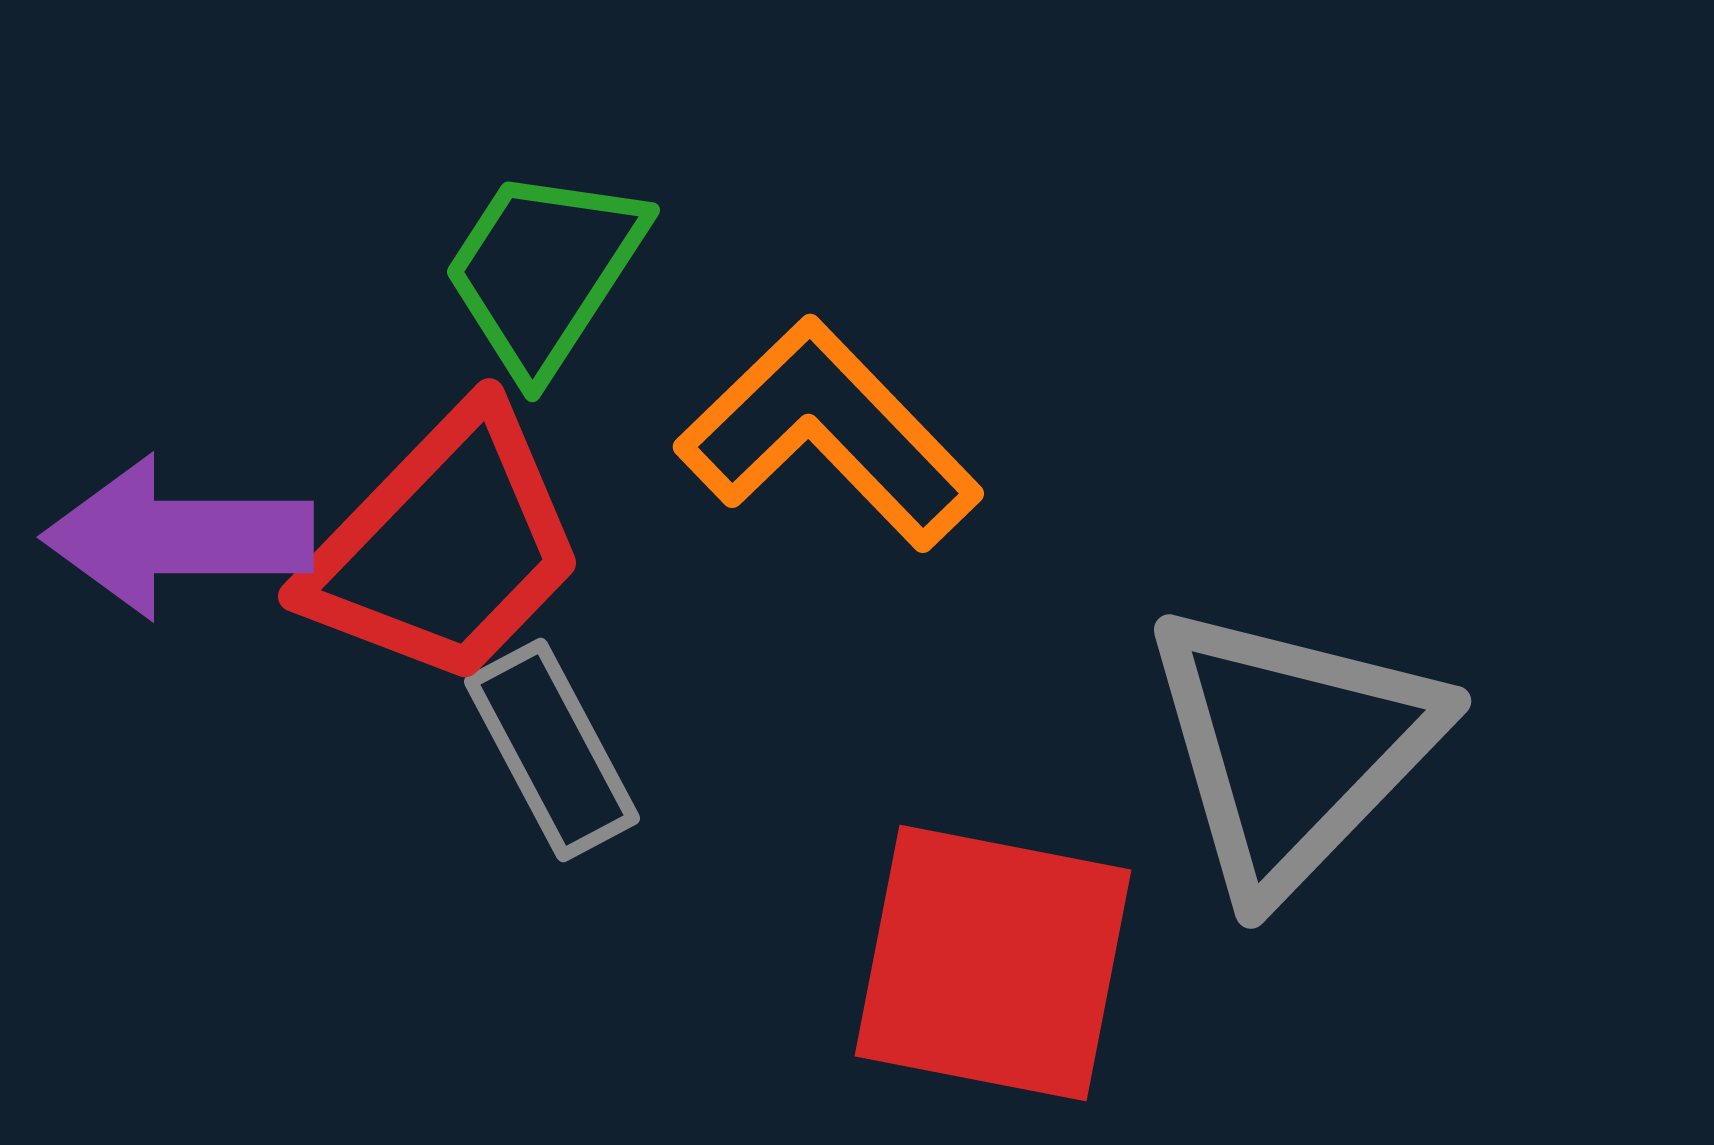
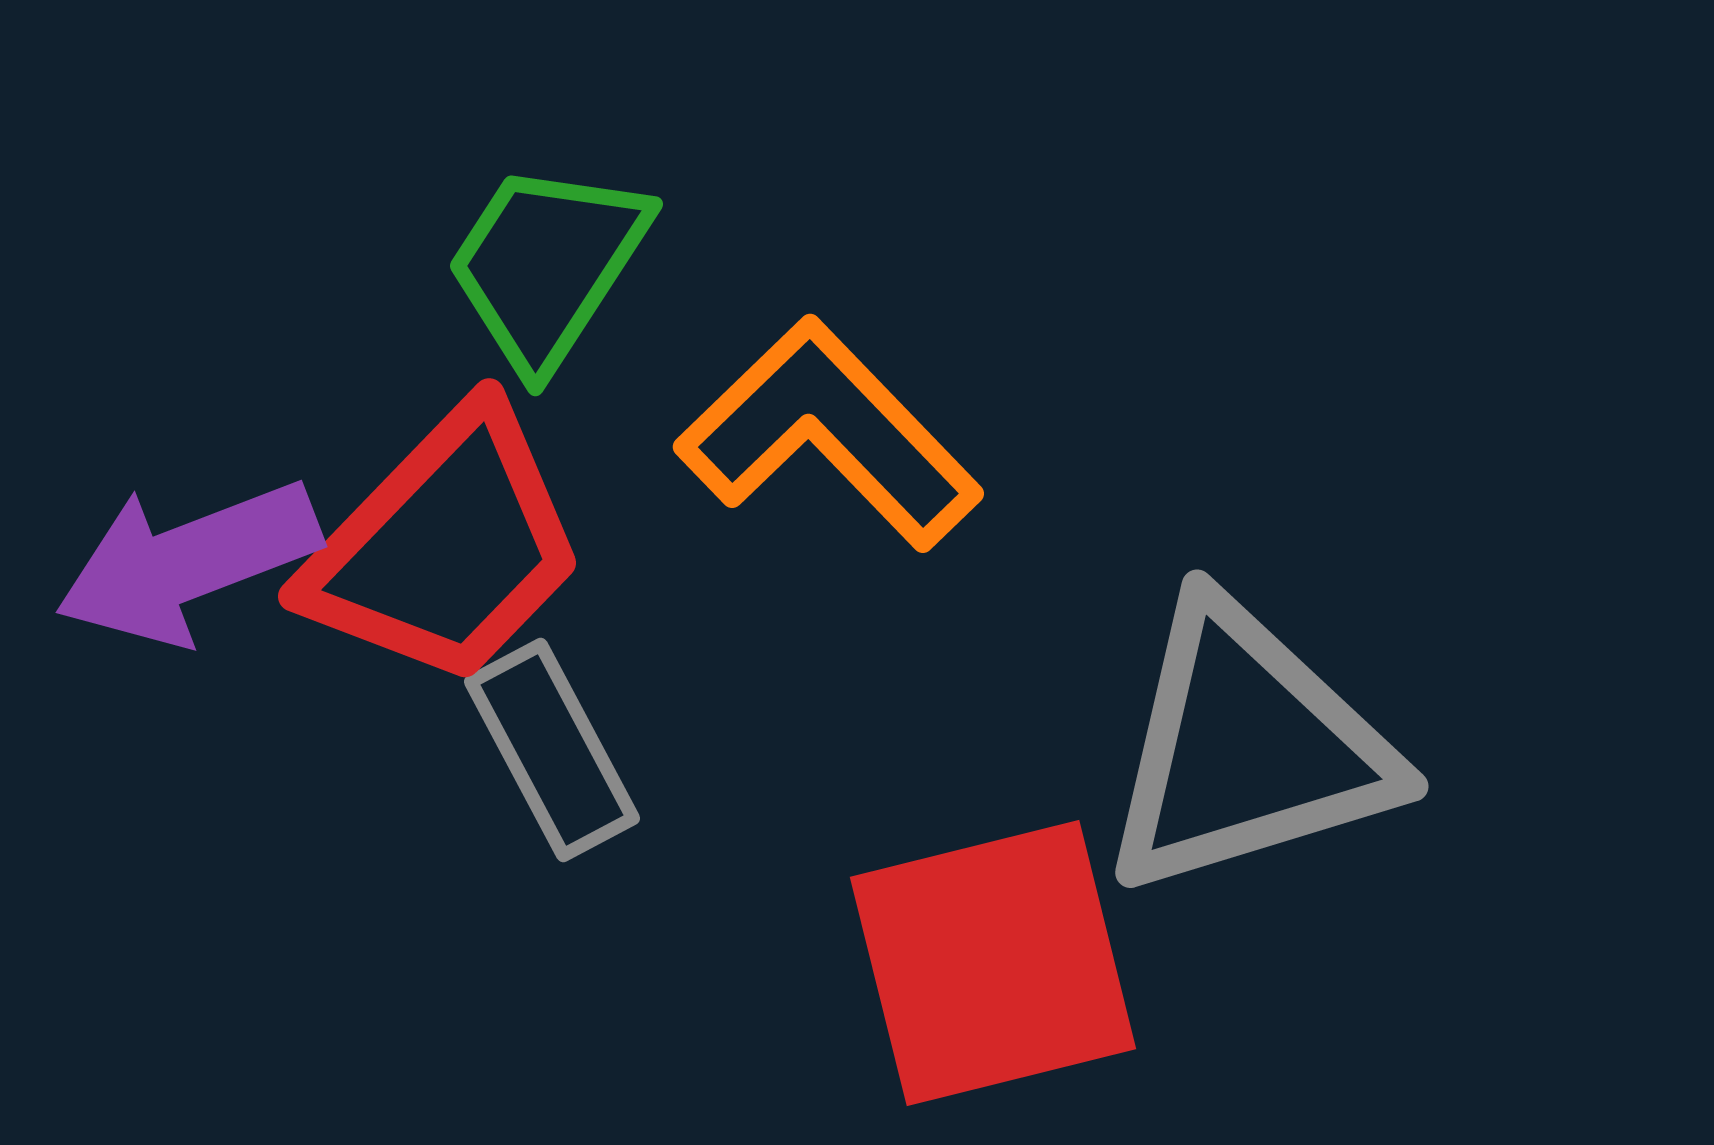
green trapezoid: moved 3 px right, 6 px up
purple arrow: moved 10 px right, 25 px down; rotated 21 degrees counterclockwise
gray triangle: moved 45 px left; rotated 29 degrees clockwise
red square: rotated 25 degrees counterclockwise
